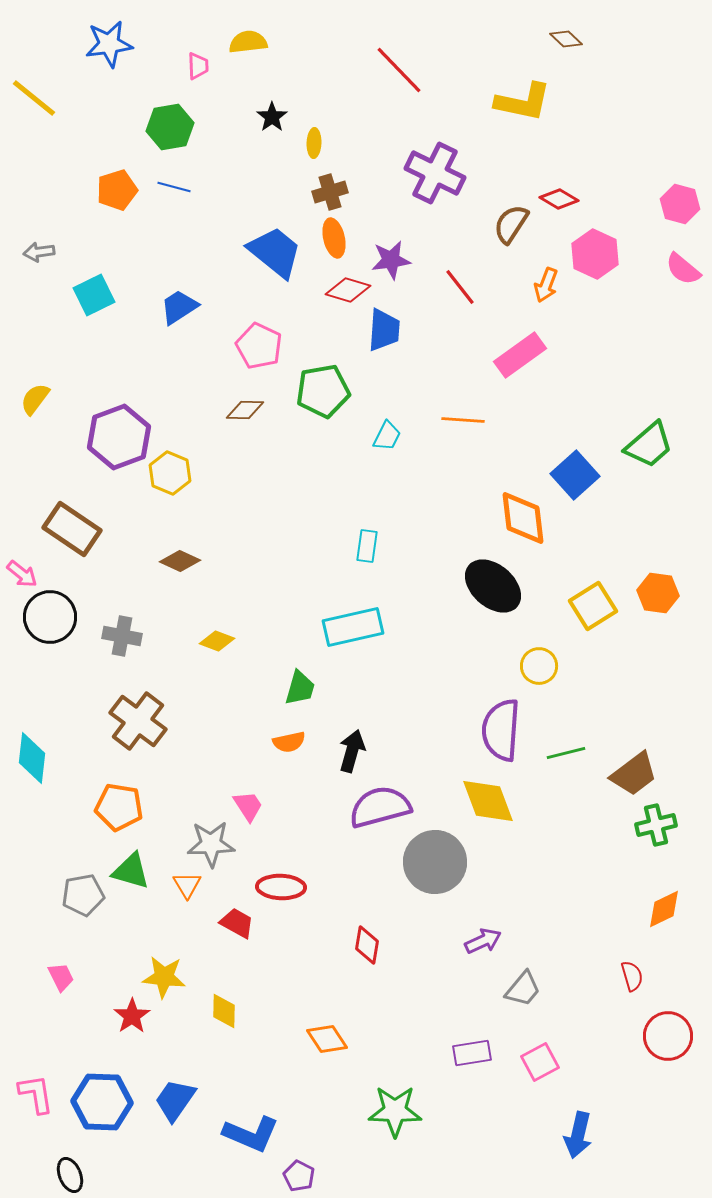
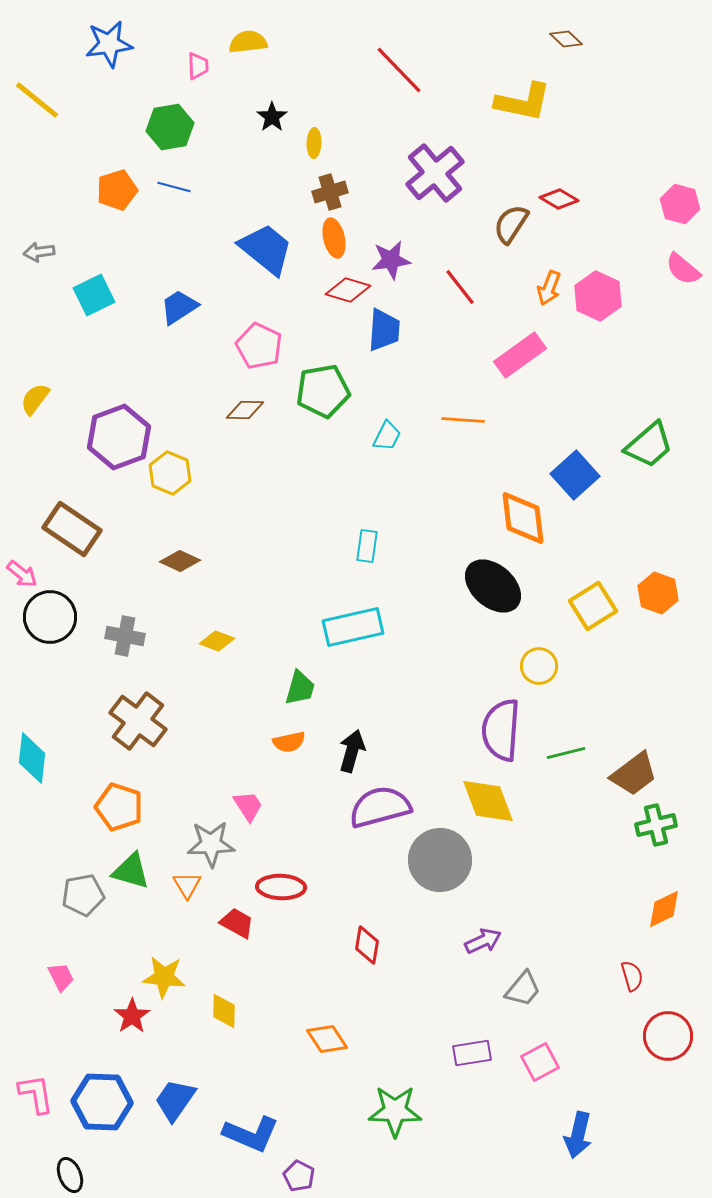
yellow line at (34, 98): moved 3 px right, 2 px down
purple cross at (435, 173): rotated 24 degrees clockwise
blue trapezoid at (275, 252): moved 9 px left, 3 px up
pink hexagon at (595, 254): moved 3 px right, 42 px down
orange arrow at (546, 285): moved 3 px right, 3 px down
orange hexagon at (658, 593): rotated 12 degrees clockwise
gray cross at (122, 636): moved 3 px right
orange pentagon at (119, 807): rotated 9 degrees clockwise
gray circle at (435, 862): moved 5 px right, 2 px up
